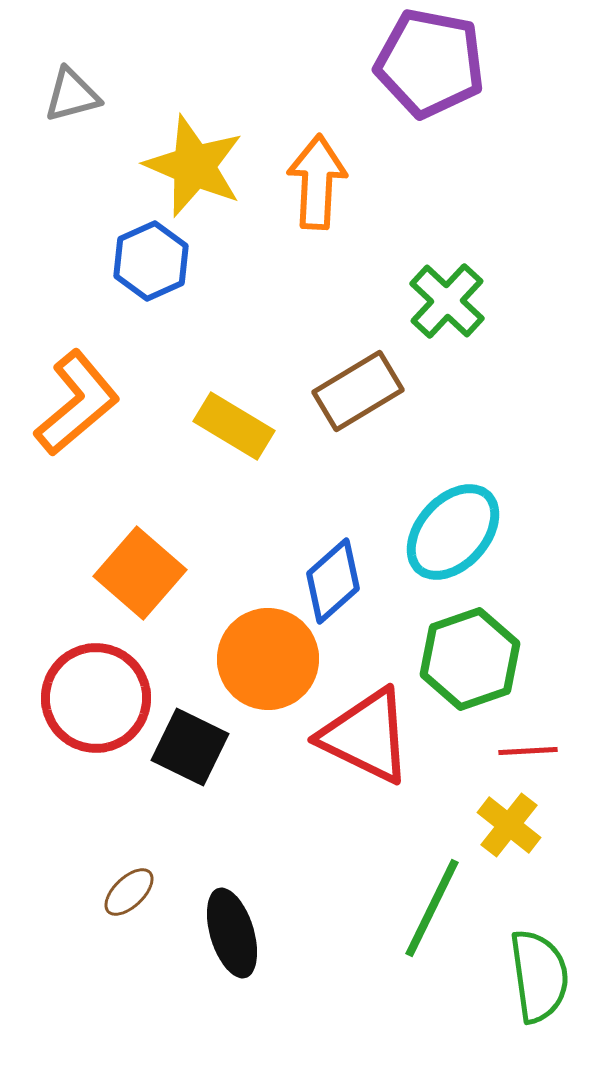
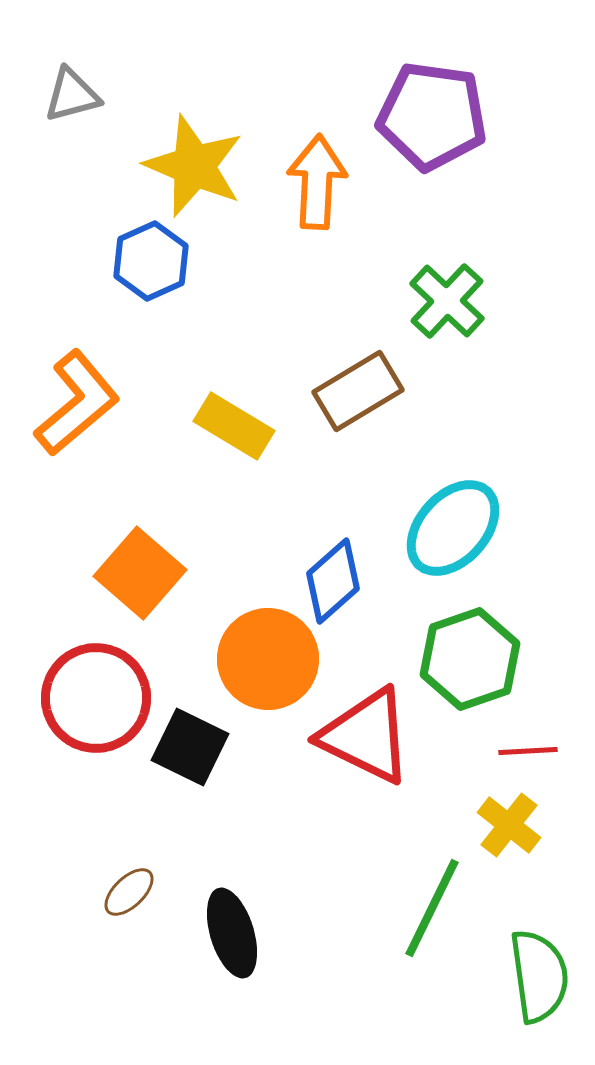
purple pentagon: moved 2 px right, 53 px down; rotated 3 degrees counterclockwise
cyan ellipse: moved 4 px up
